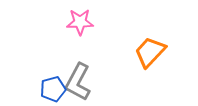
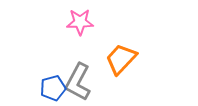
orange trapezoid: moved 29 px left, 7 px down
blue pentagon: moved 1 px up
